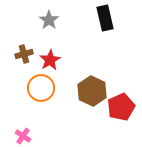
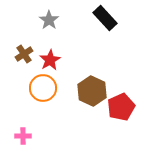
black rectangle: rotated 30 degrees counterclockwise
brown cross: rotated 18 degrees counterclockwise
orange circle: moved 2 px right
pink cross: rotated 35 degrees counterclockwise
